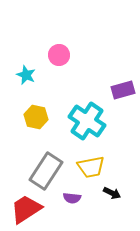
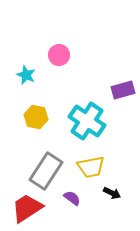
purple semicircle: rotated 150 degrees counterclockwise
red trapezoid: moved 1 px right, 1 px up
